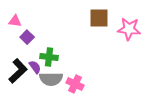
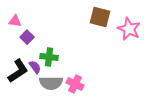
brown square: moved 1 px right, 1 px up; rotated 15 degrees clockwise
pink star: rotated 20 degrees clockwise
black L-shape: rotated 10 degrees clockwise
gray semicircle: moved 4 px down
